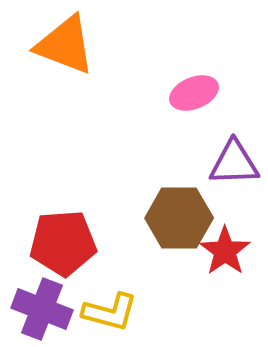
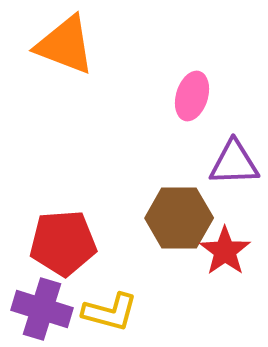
pink ellipse: moved 2 px left, 3 px down; rotated 51 degrees counterclockwise
purple cross: rotated 4 degrees counterclockwise
